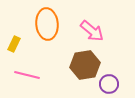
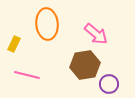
pink arrow: moved 4 px right, 3 px down
